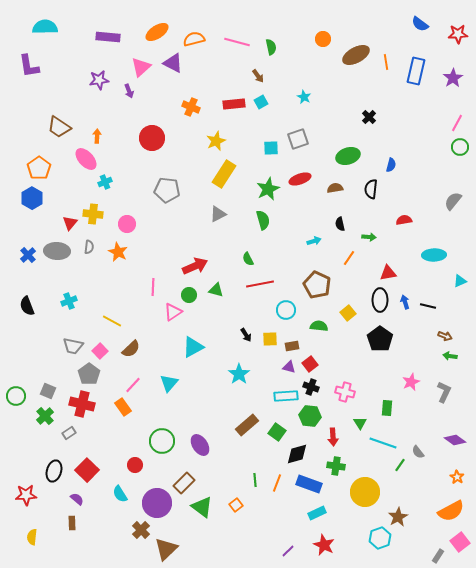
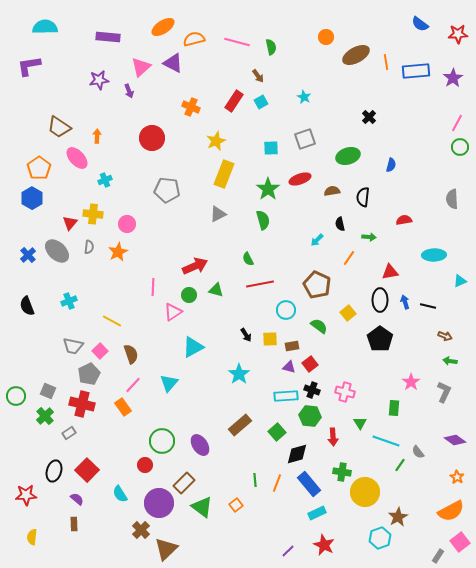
orange ellipse at (157, 32): moved 6 px right, 5 px up
orange circle at (323, 39): moved 3 px right, 2 px up
purple L-shape at (29, 66): rotated 90 degrees clockwise
blue rectangle at (416, 71): rotated 72 degrees clockwise
red rectangle at (234, 104): moved 3 px up; rotated 50 degrees counterclockwise
gray square at (298, 139): moved 7 px right
pink ellipse at (86, 159): moved 9 px left, 1 px up
yellow rectangle at (224, 174): rotated 12 degrees counterclockwise
cyan cross at (105, 182): moved 2 px up
brown semicircle at (335, 188): moved 3 px left, 3 px down
green star at (268, 189): rotated 10 degrees counterclockwise
black semicircle at (371, 189): moved 8 px left, 8 px down
gray semicircle at (453, 201): moved 1 px left, 2 px up; rotated 42 degrees counterclockwise
cyan arrow at (314, 241): moved 3 px right, 1 px up; rotated 152 degrees clockwise
gray ellipse at (57, 251): rotated 40 degrees clockwise
orange star at (118, 252): rotated 18 degrees clockwise
red triangle at (388, 273): moved 2 px right, 1 px up
green semicircle at (319, 326): rotated 30 degrees clockwise
brown semicircle at (131, 349): moved 5 px down; rotated 66 degrees counterclockwise
green arrow at (450, 356): moved 5 px down
gray pentagon at (89, 374): rotated 10 degrees clockwise
pink star at (411, 382): rotated 12 degrees counterclockwise
black cross at (311, 387): moved 1 px right, 3 px down
green rectangle at (387, 408): moved 7 px right
brown rectangle at (247, 425): moved 7 px left
green square at (277, 432): rotated 12 degrees clockwise
cyan line at (383, 443): moved 3 px right, 2 px up
red circle at (135, 465): moved 10 px right
green cross at (336, 466): moved 6 px right, 6 px down
blue rectangle at (309, 484): rotated 30 degrees clockwise
purple circle at (157, 503): moved 2 px right
brown rectangle at (72, 523): moved 2 px right, 1 px down
